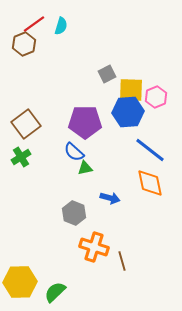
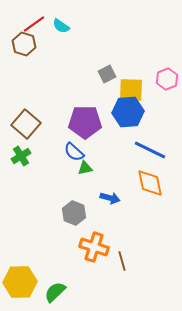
cyan semicircle: rotated 108 degrees clockwise
brown hexagon: rotated 20 degrees counterclockwise
pink hexagon: moved 11 px right, 18 px up
brown square: rotated 12 degrees counterclockwise
blue line: rotated 12 degrees counterclockwise
green cross: moved 1 px up
